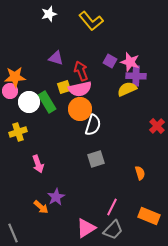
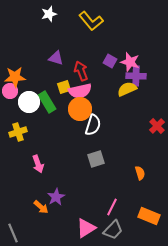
pink semicircle: moved 2 px down
